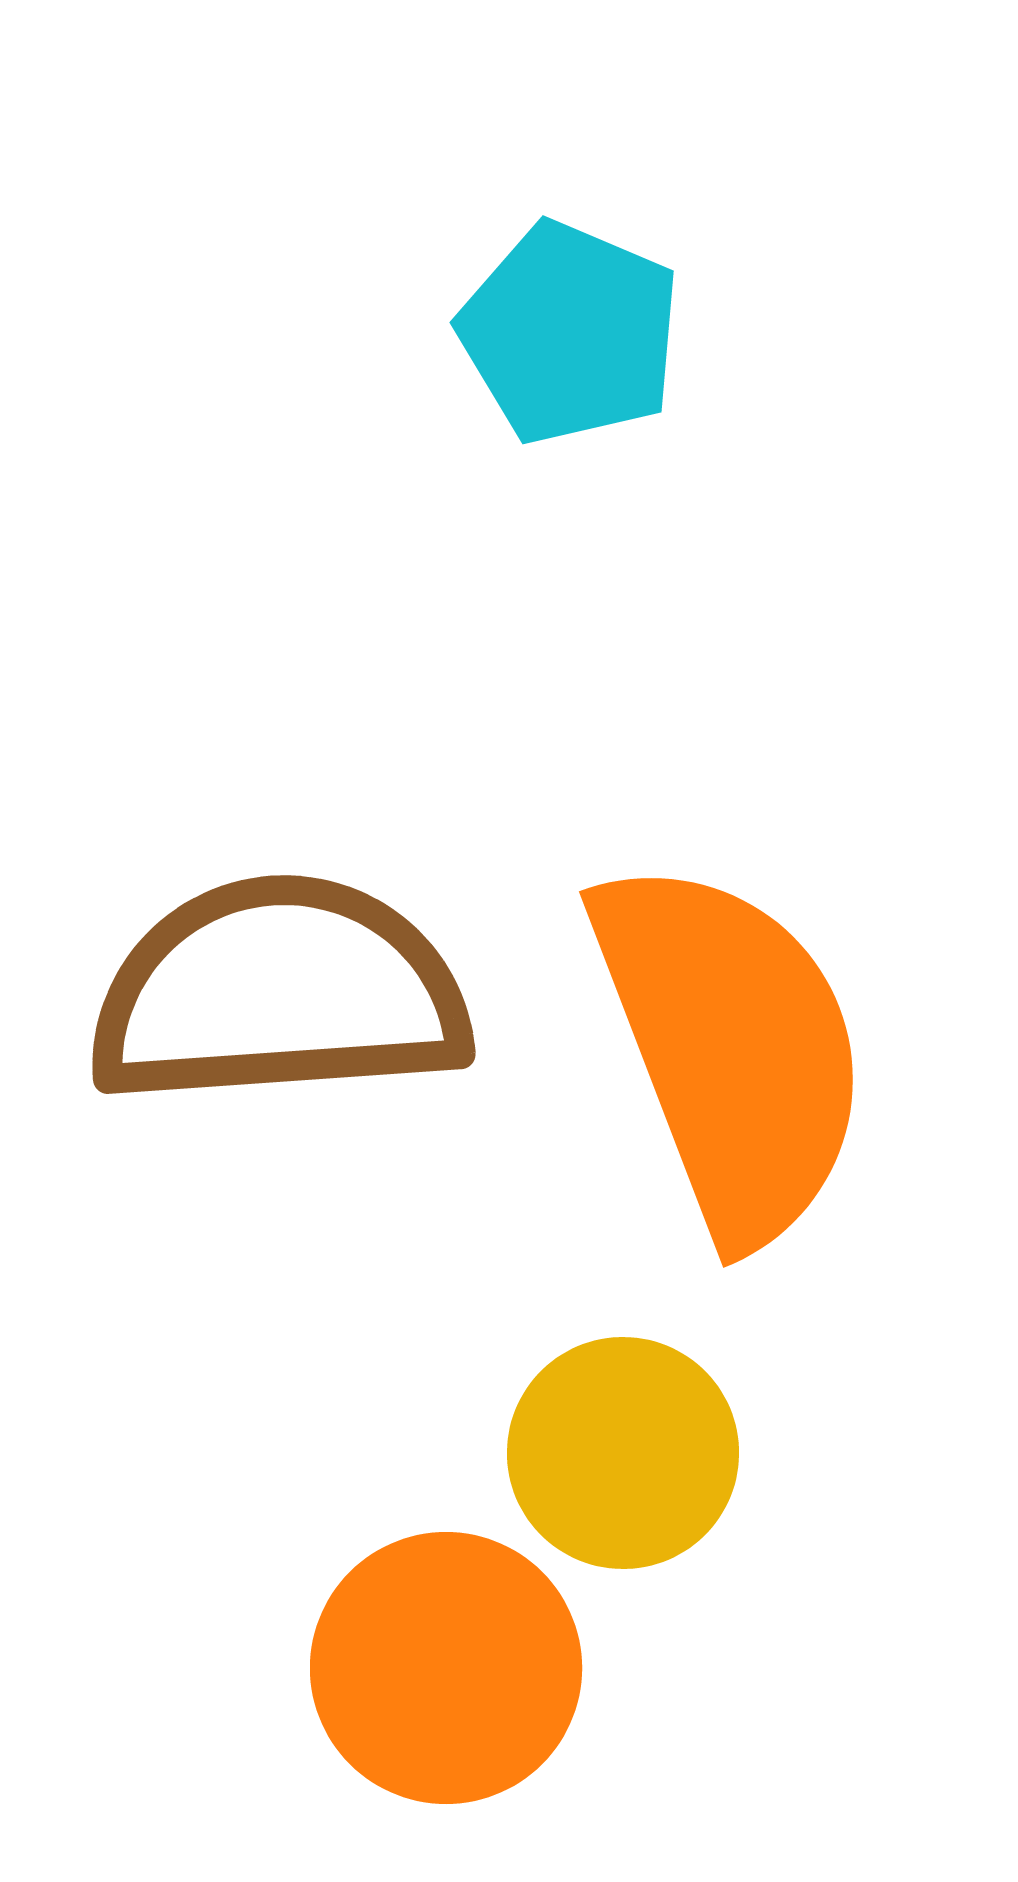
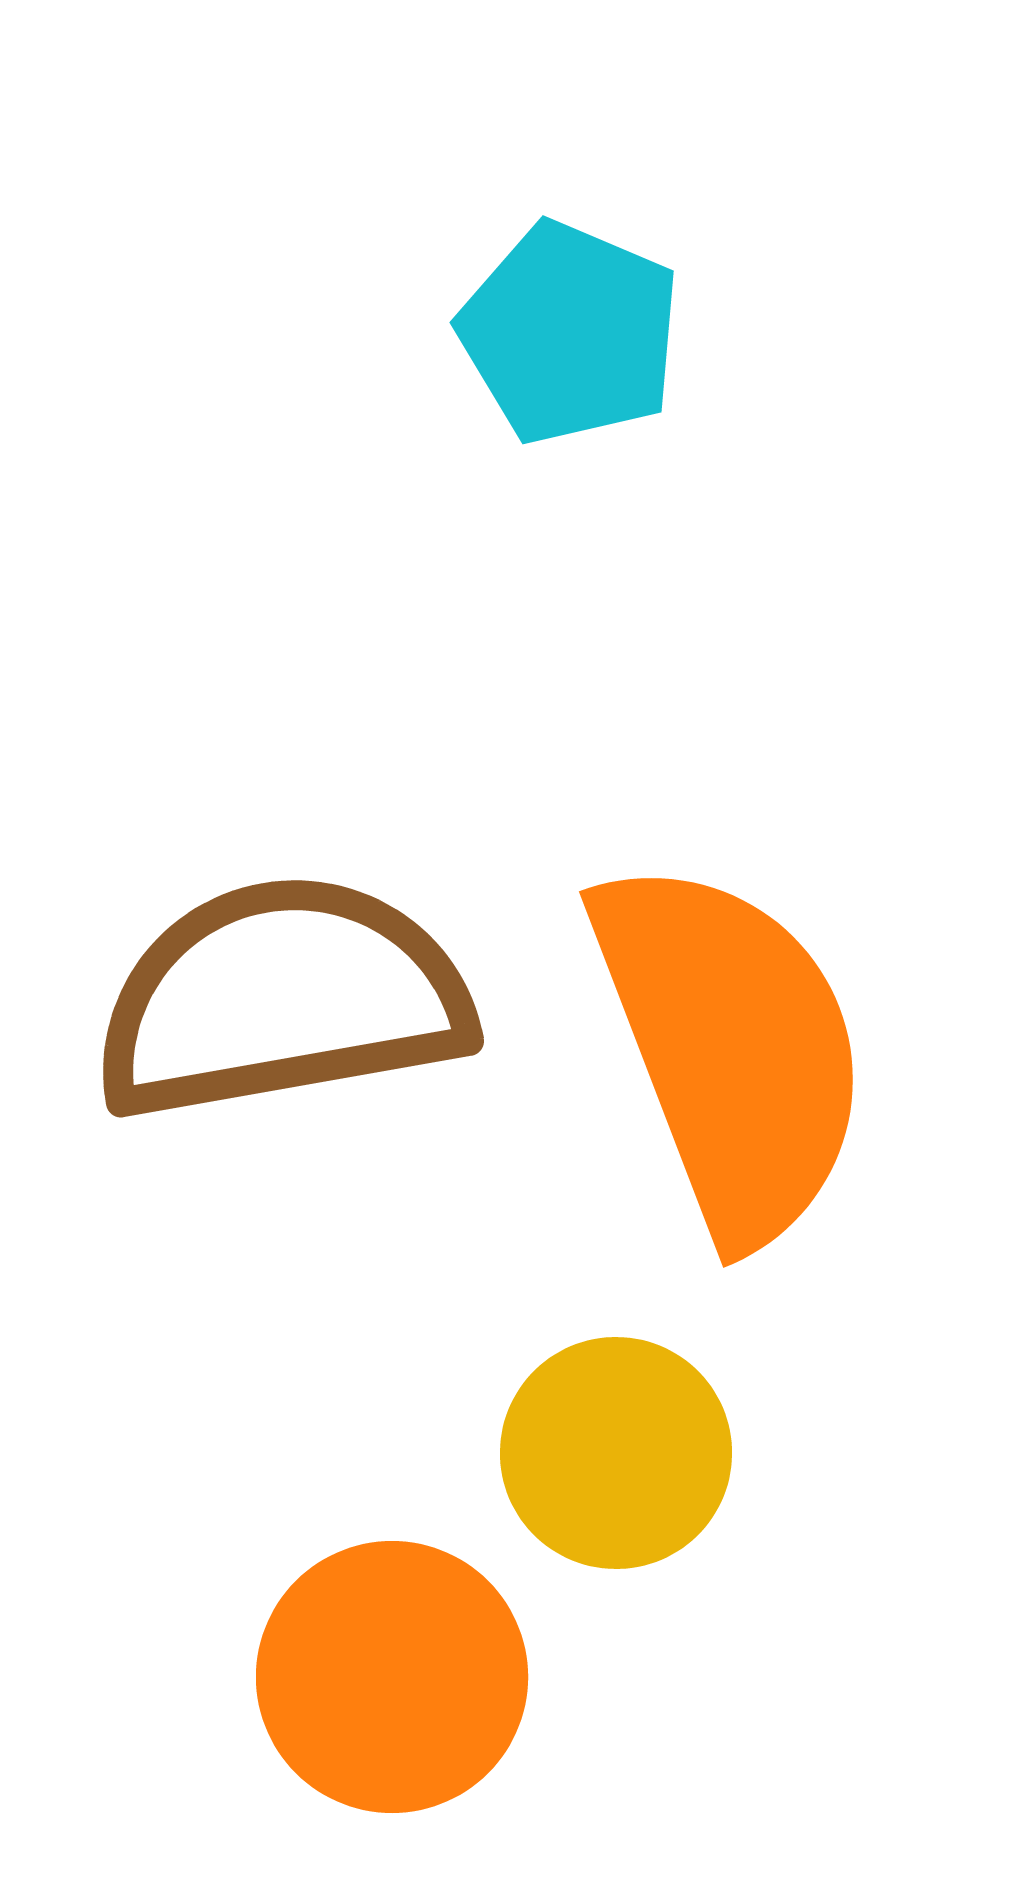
brown semicircle: moved 3 px right, 6 px down; rotated 6 degrees counterclockwise
yellow circle: moved 7 px left
orange circle: moved 54 px left, 9 px down
